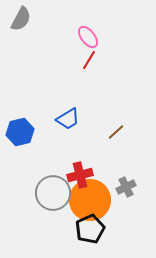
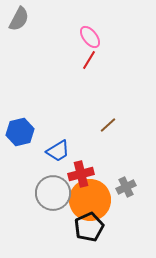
gray semicircle: moved 2 px left
pink ellipse: moved 2 px right
blue trapezoid: moved 10 px left, 32 px down
brown line: moved 8 px left, 7 px up
red cross: moved 1 px right, 1 px up
black pentagon: moved 1 px left, 2 px up
